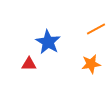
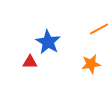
orange line: moved 3 px right
red triangle: moved 1 px right, 2 px up
